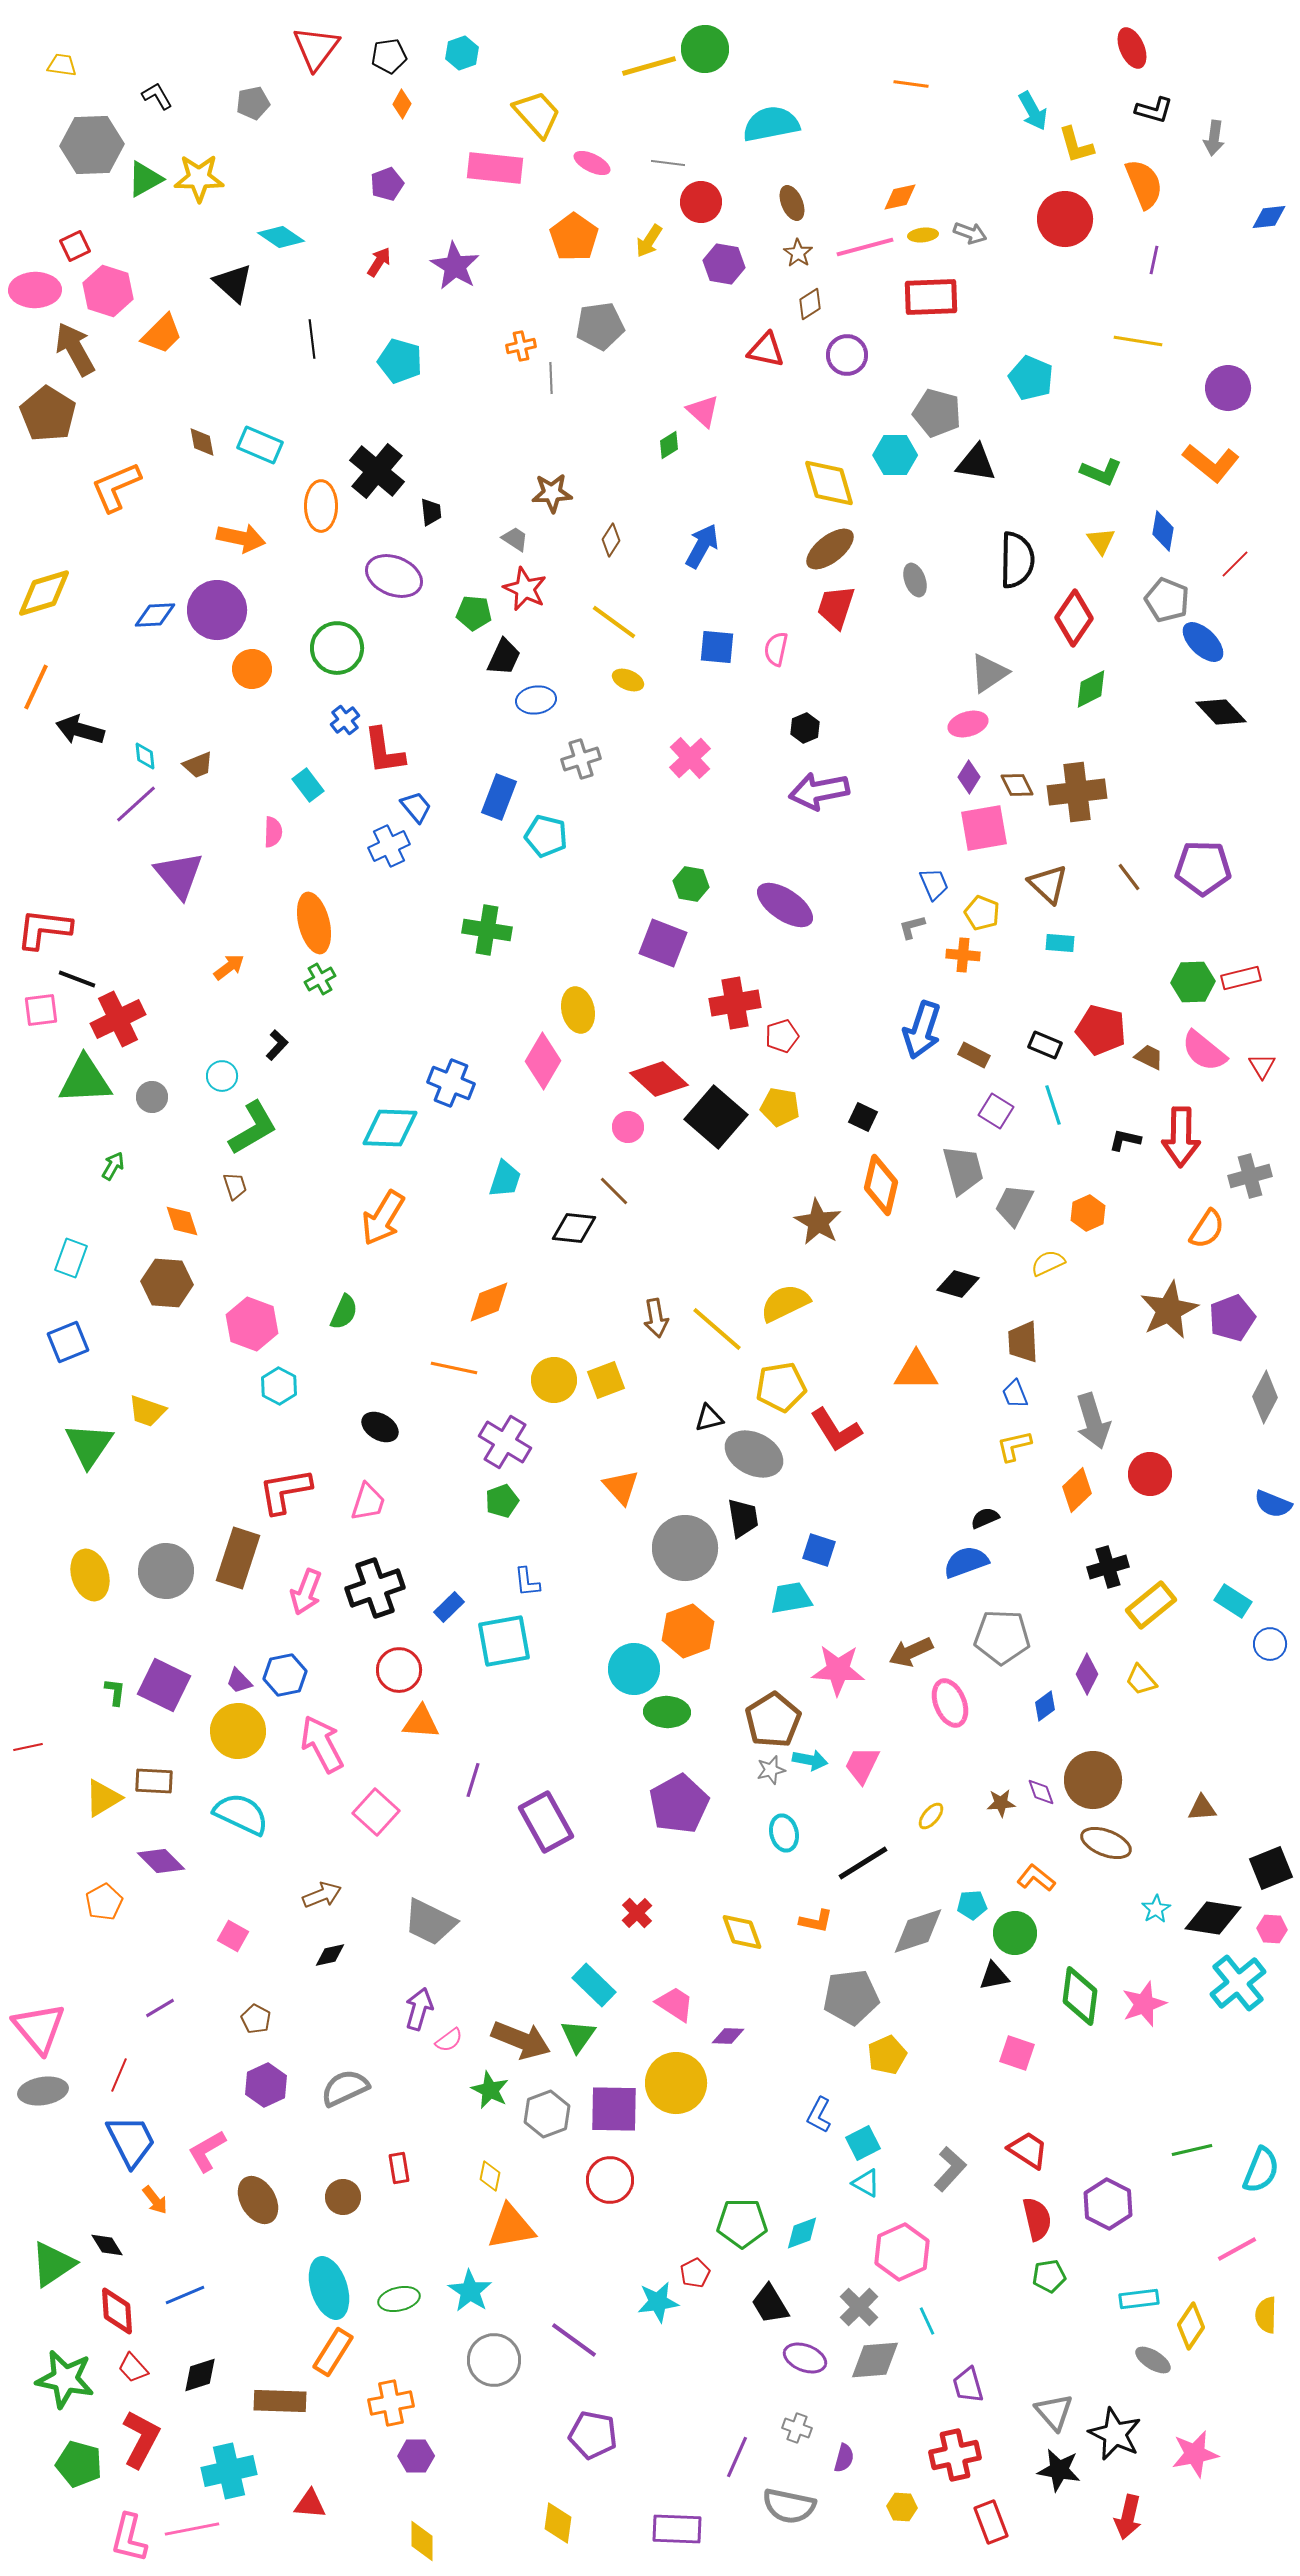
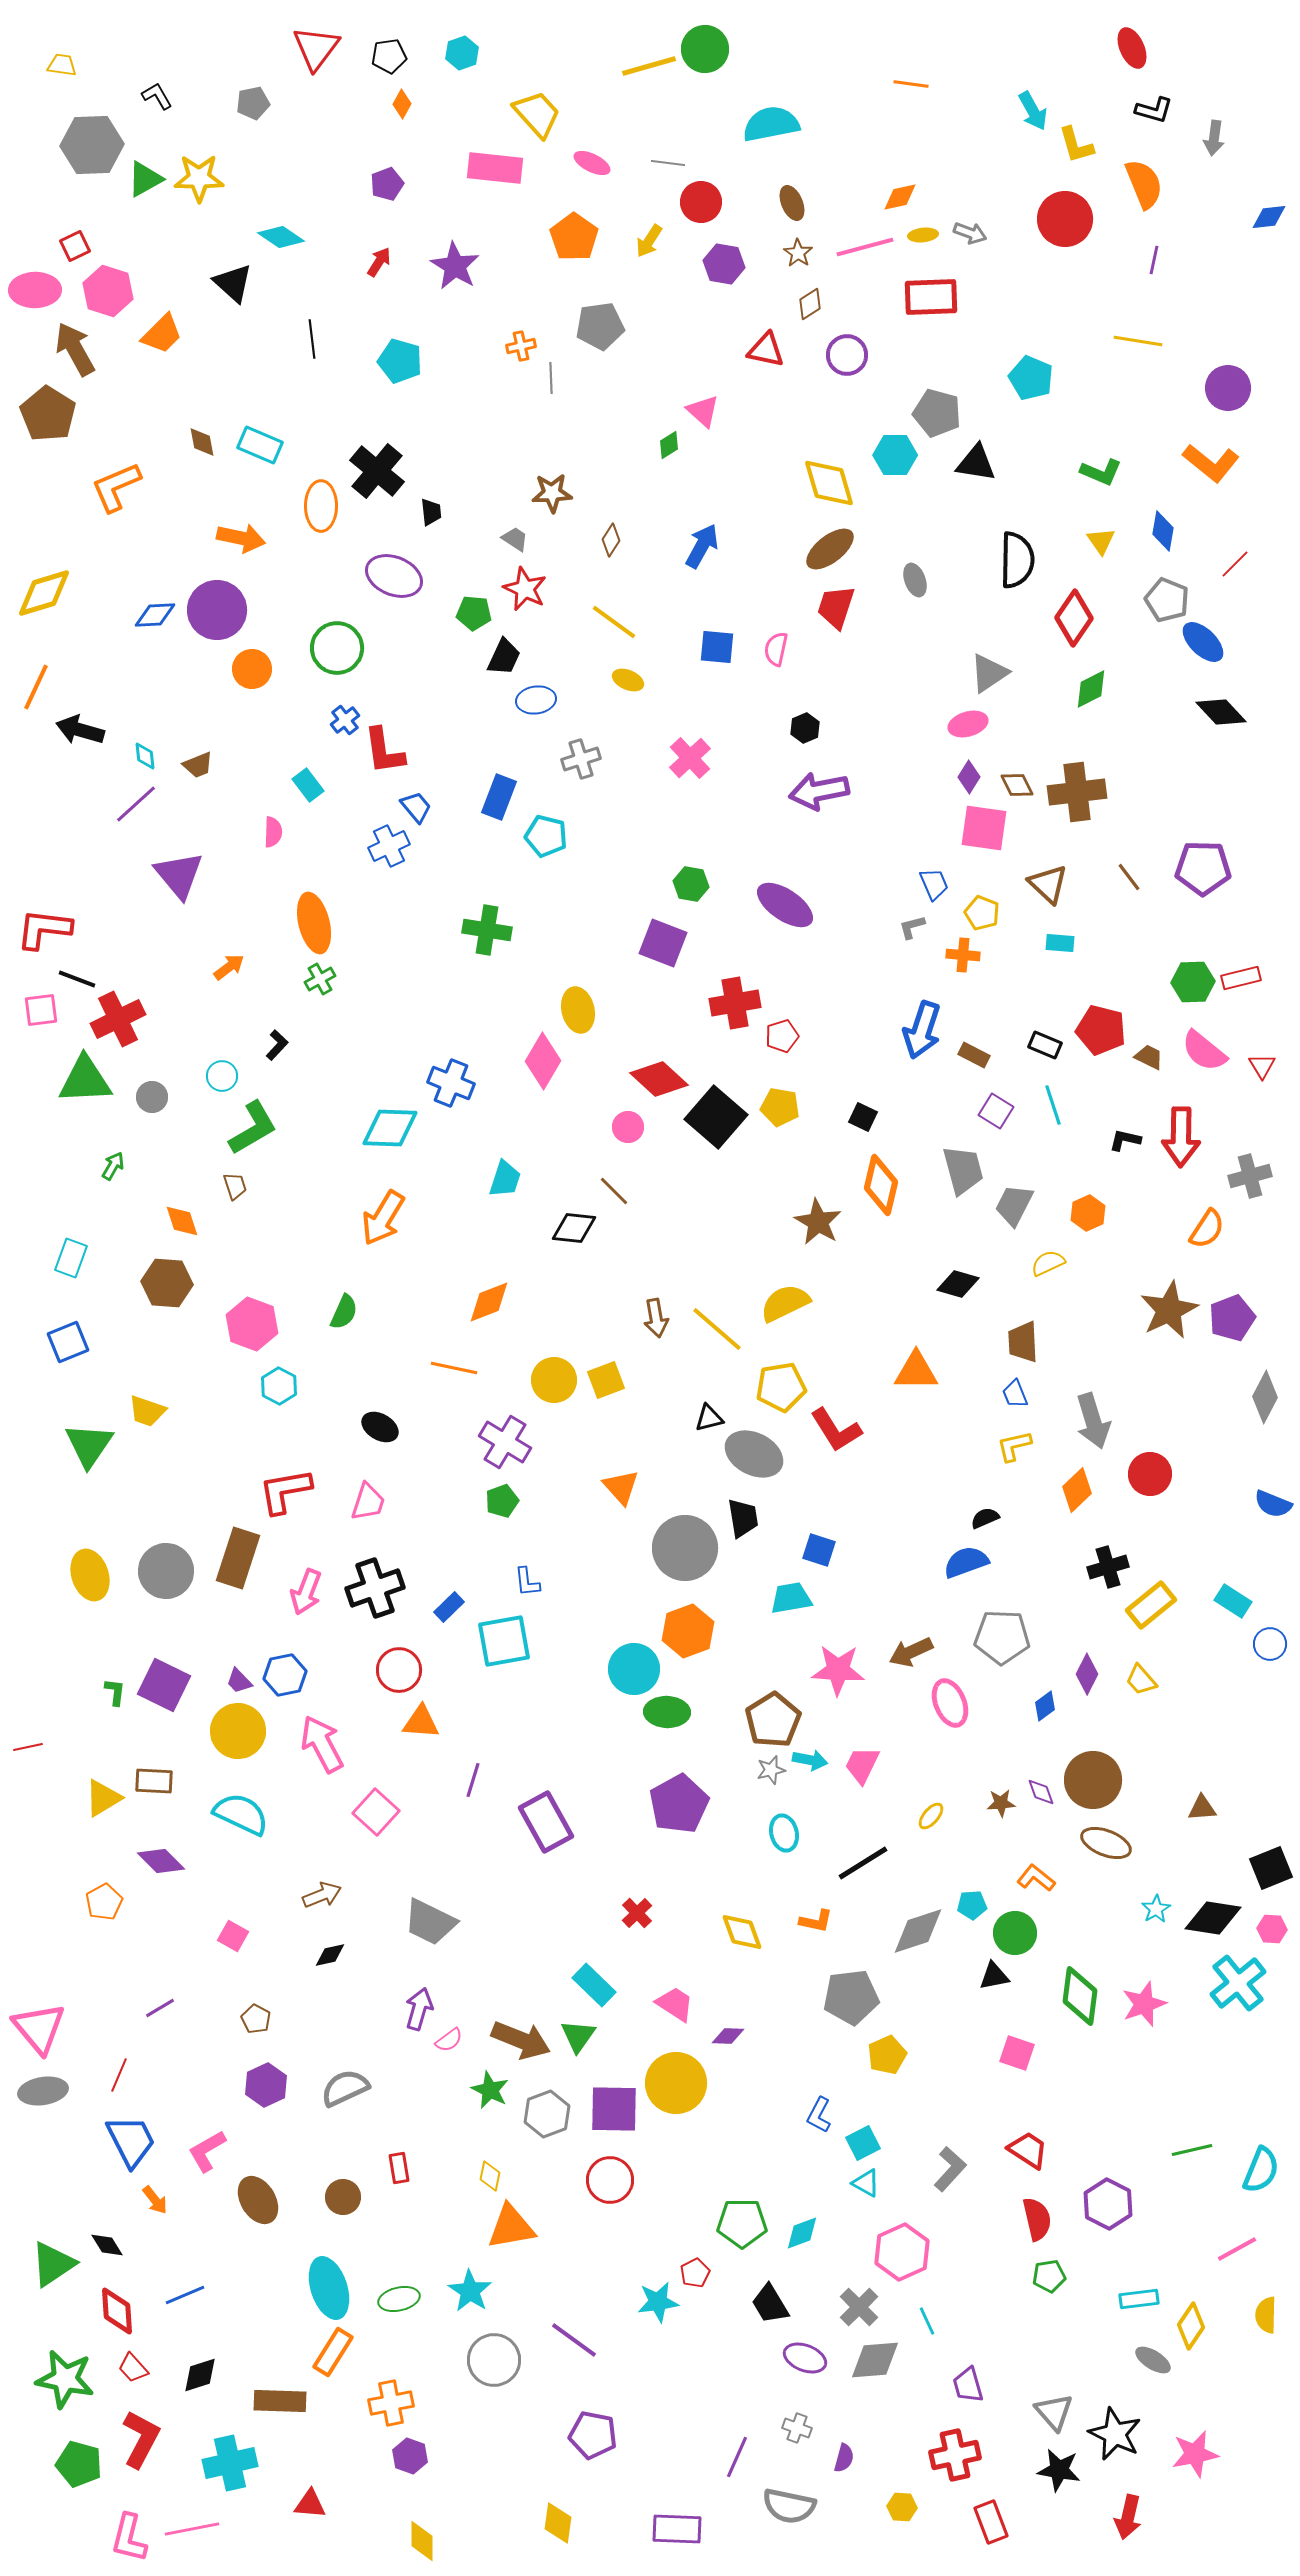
pink square at (984, 828): rotated 18 degrees clockwise
purple hexagon at (416, 2456): moved 6 px left; rotated 20 degrees clockwise
cyan cross at (229, 2471): moved 1 px right, 8 px up
